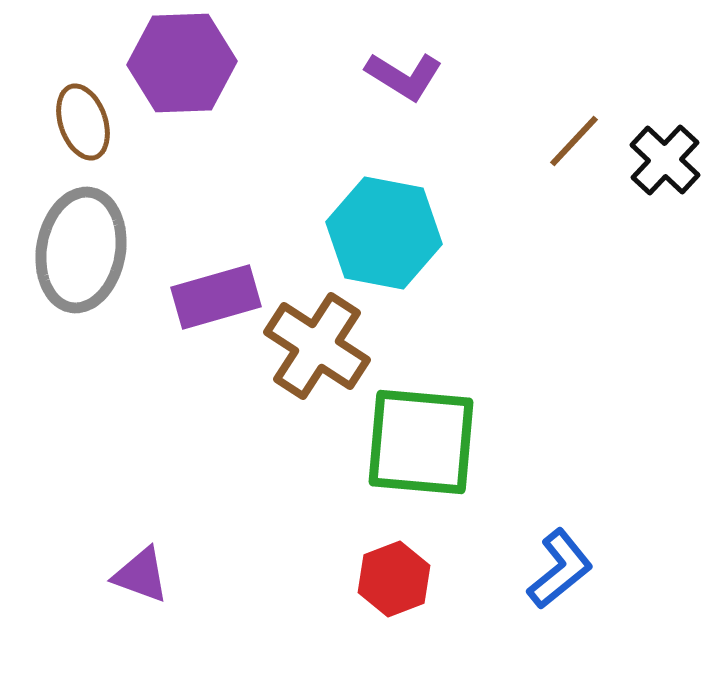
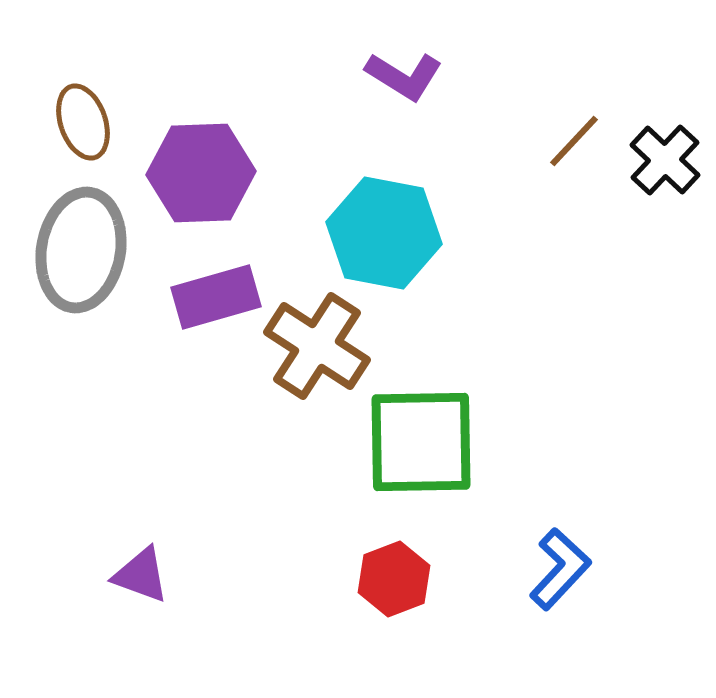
purple hexagon: moved 19 px right, 110 px down
green square: rotated 6 degrees counterclockwise
blue L-shape: rotated 8 degrees counterclockwise
